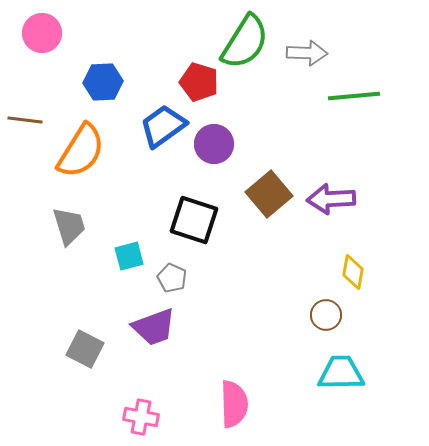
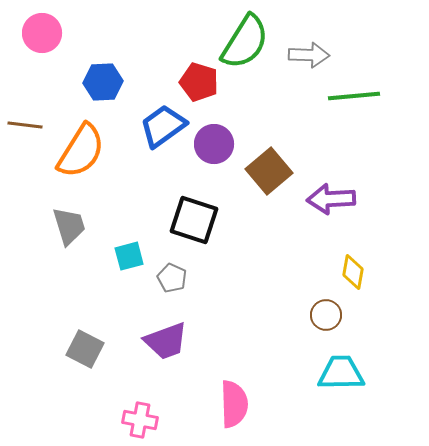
gray arrow: moved 2 px right, 2 px down
brown line: moved 5 px down
brown square: moved 23 px up
purple trapezoid: moved 12 px right, 14 px down
pink cross: moved 1 px left, 3 px down
